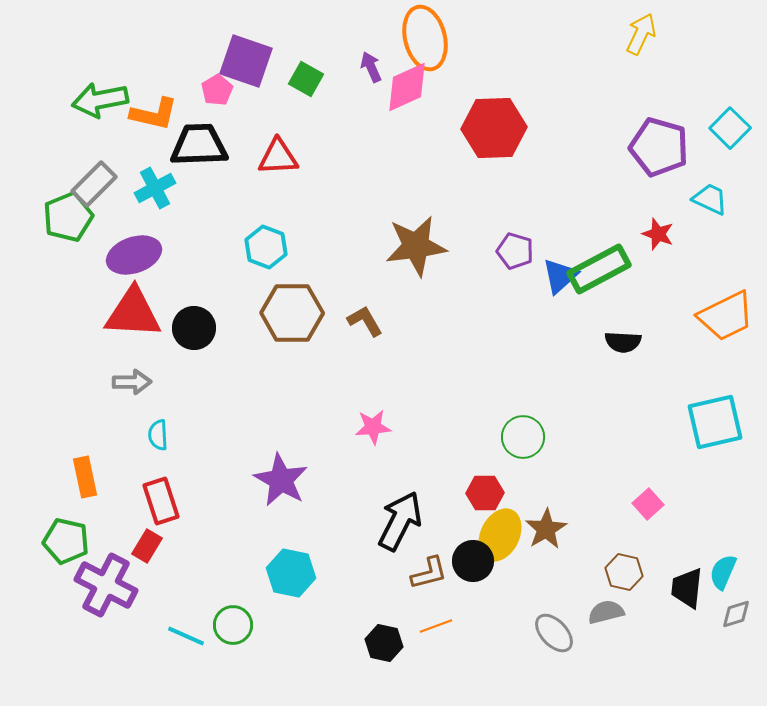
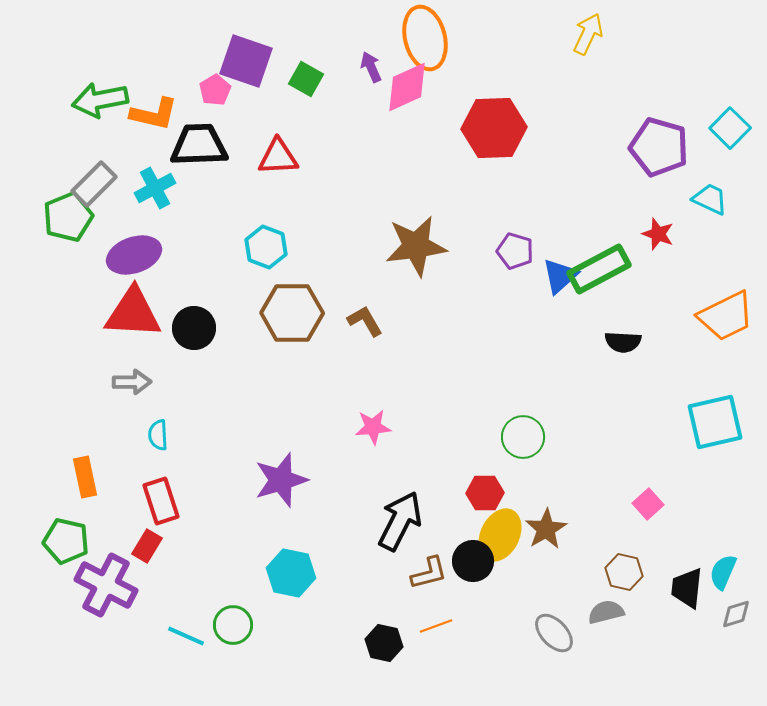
yellow arrow at (641, 34): moved 53 px left
pink pentagon at (217, 90): moved 2 px left
purple star at (281, 480): rotated 26 degrees clockwise
